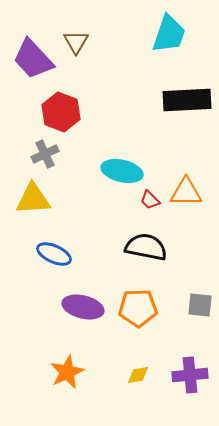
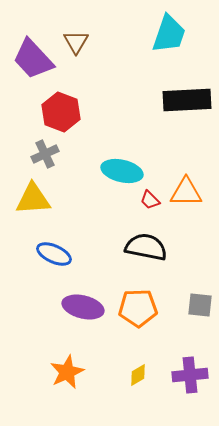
yellow diamond: rotated 20 degrees counterclockwise
